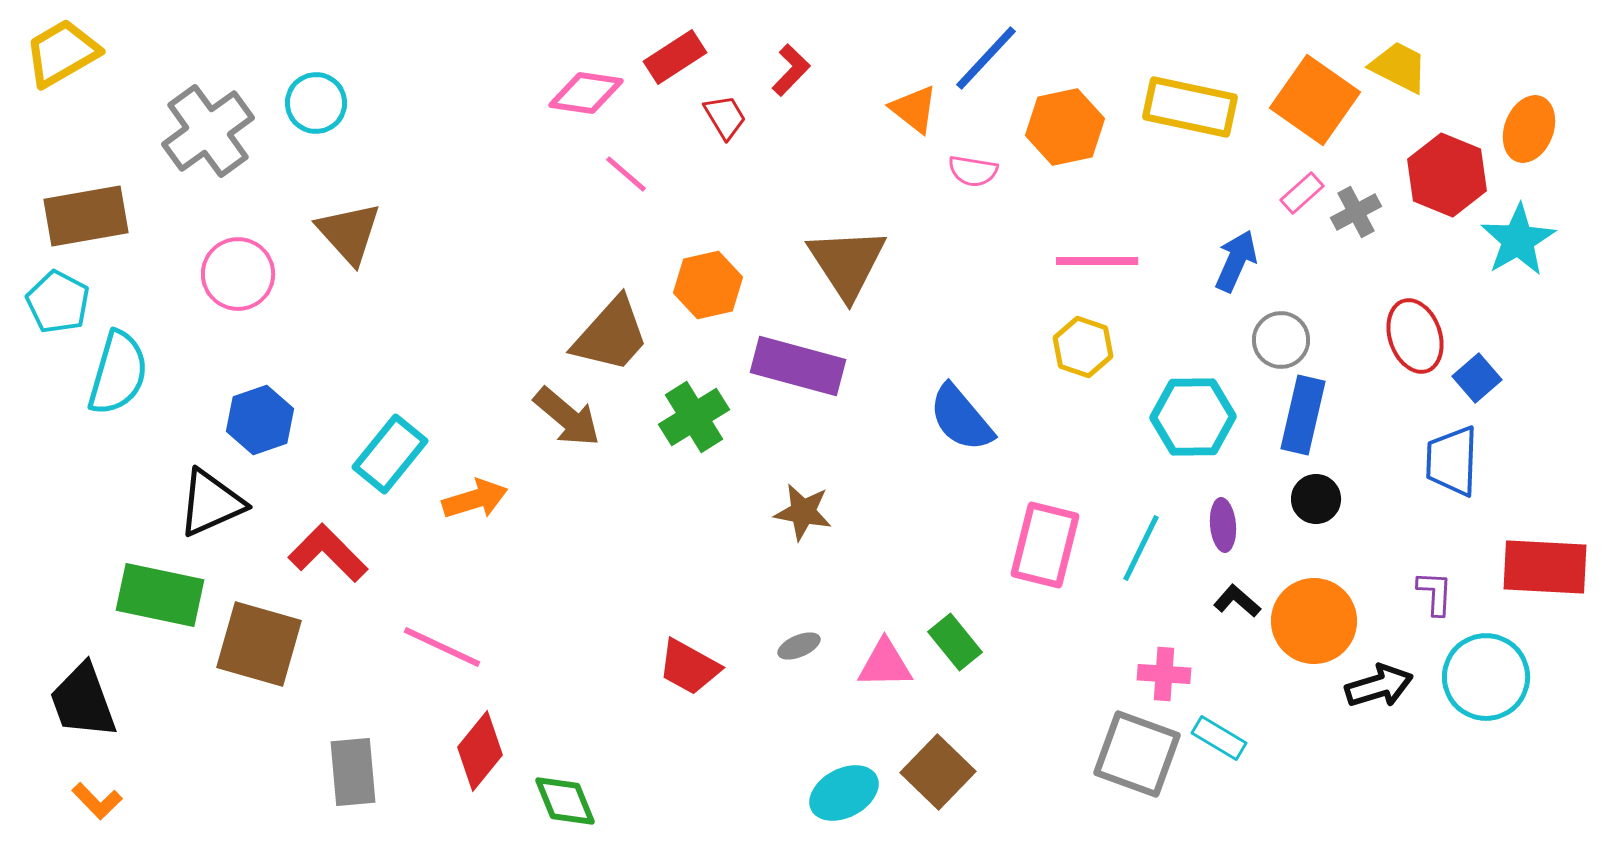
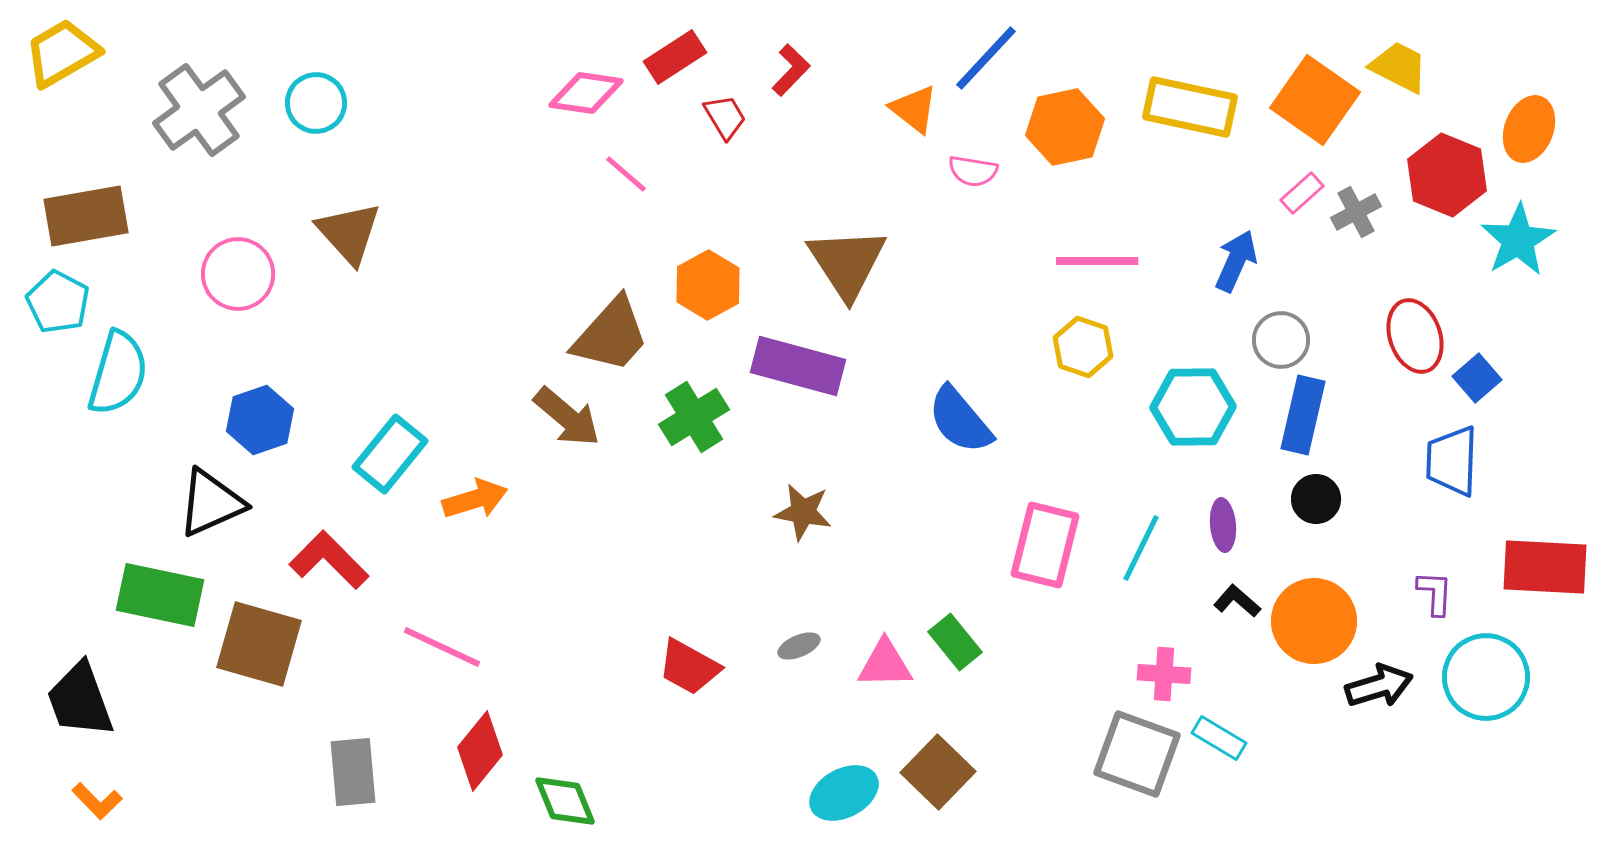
gray cross at (208, 131): moved 9 px left, 21 px up
orange hexagon at (708, 285): rotated 16 degrees counterclockwise
cyan hexagon at (1193, 417): moved 10 px up
blue semicircle at (961, 418): moved 1 px left, 2 px down
red L-shape at (328, 553): moved 1 px right, 7 px down
black trapezoid at (83, 701): moved 3 px left, 1 px up
